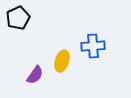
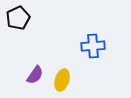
yellow ellipse: moved 19 px down
